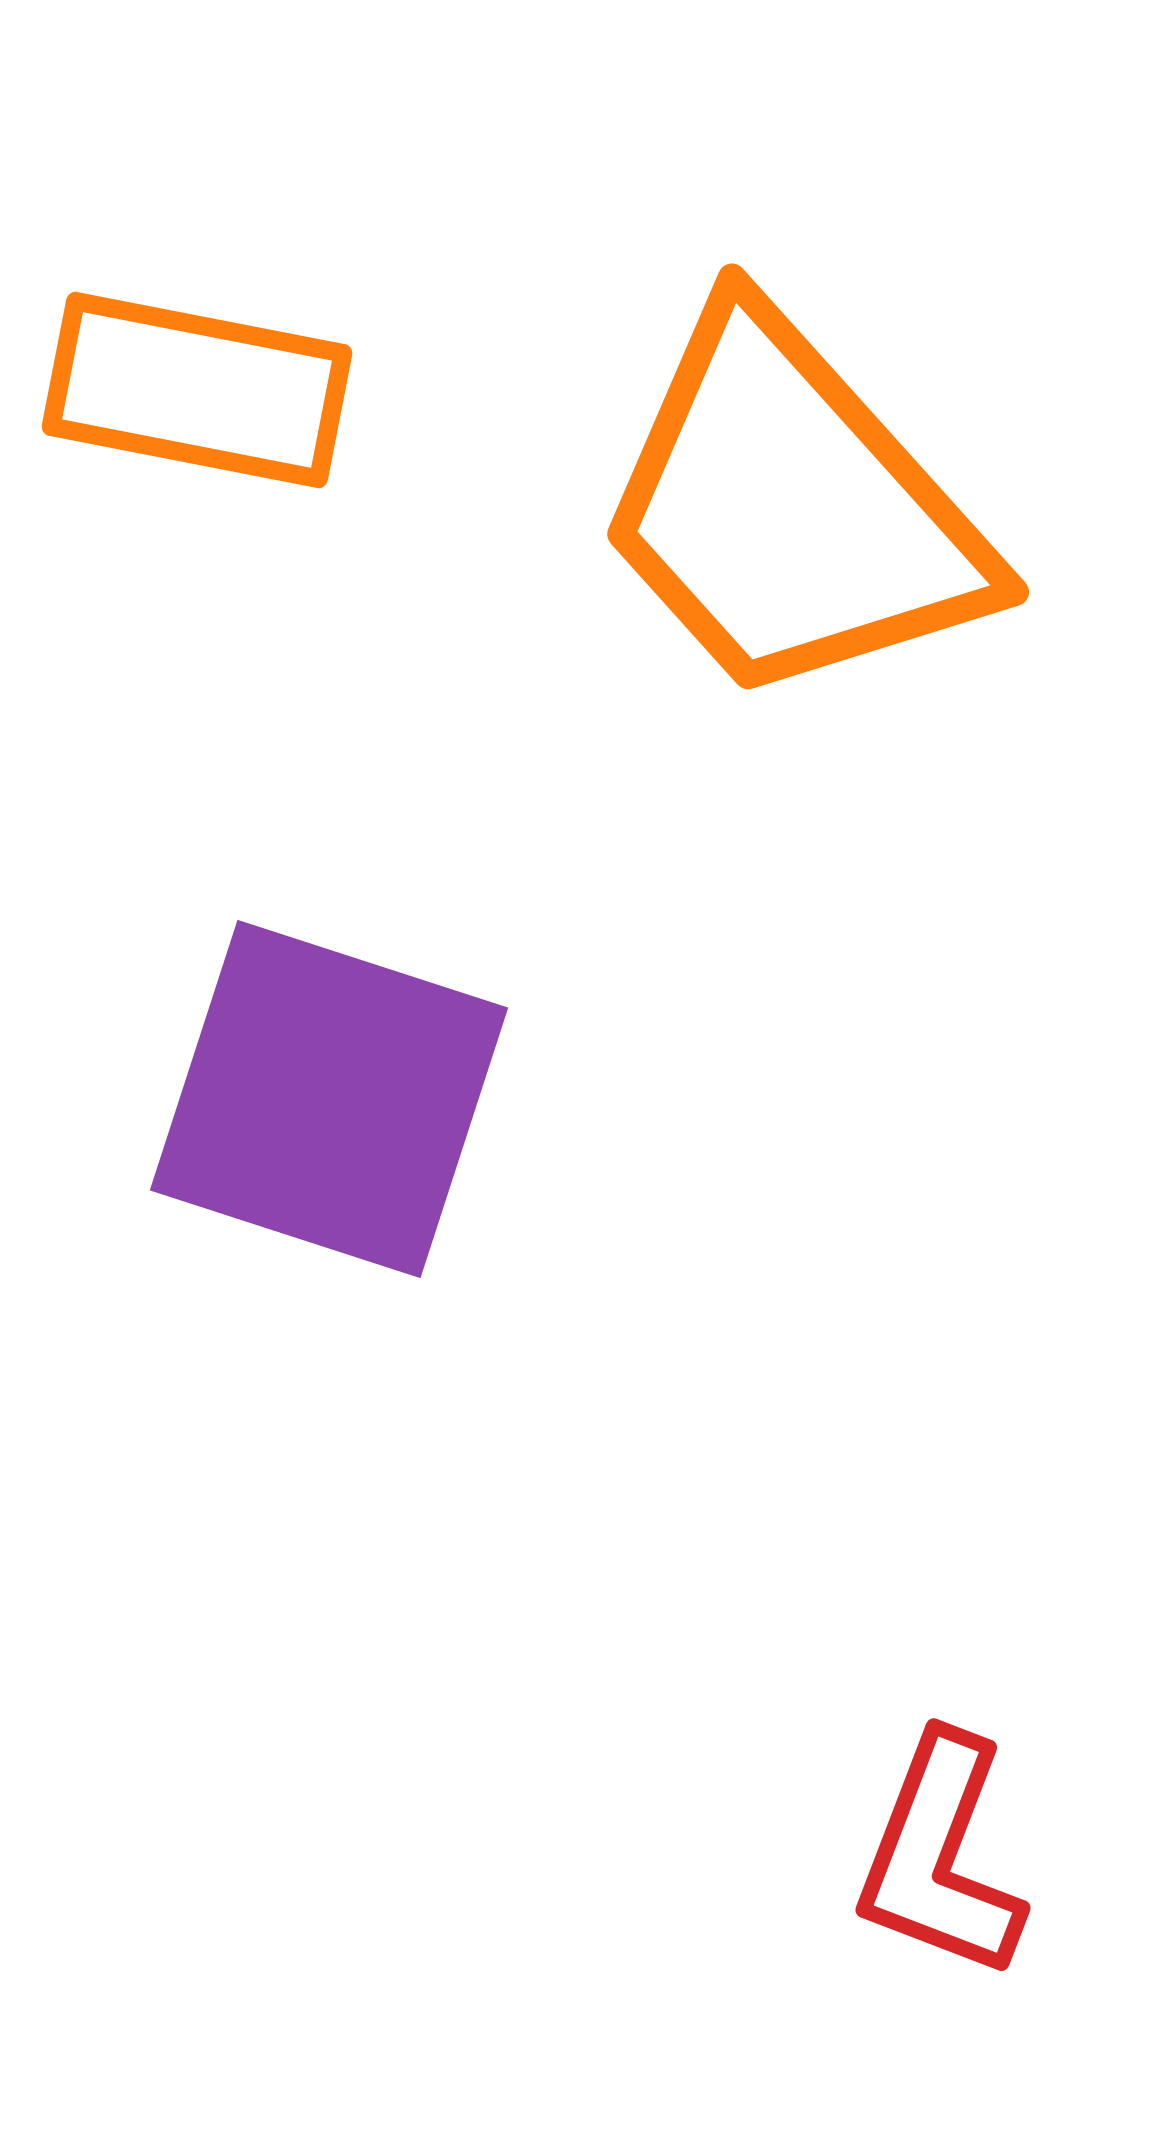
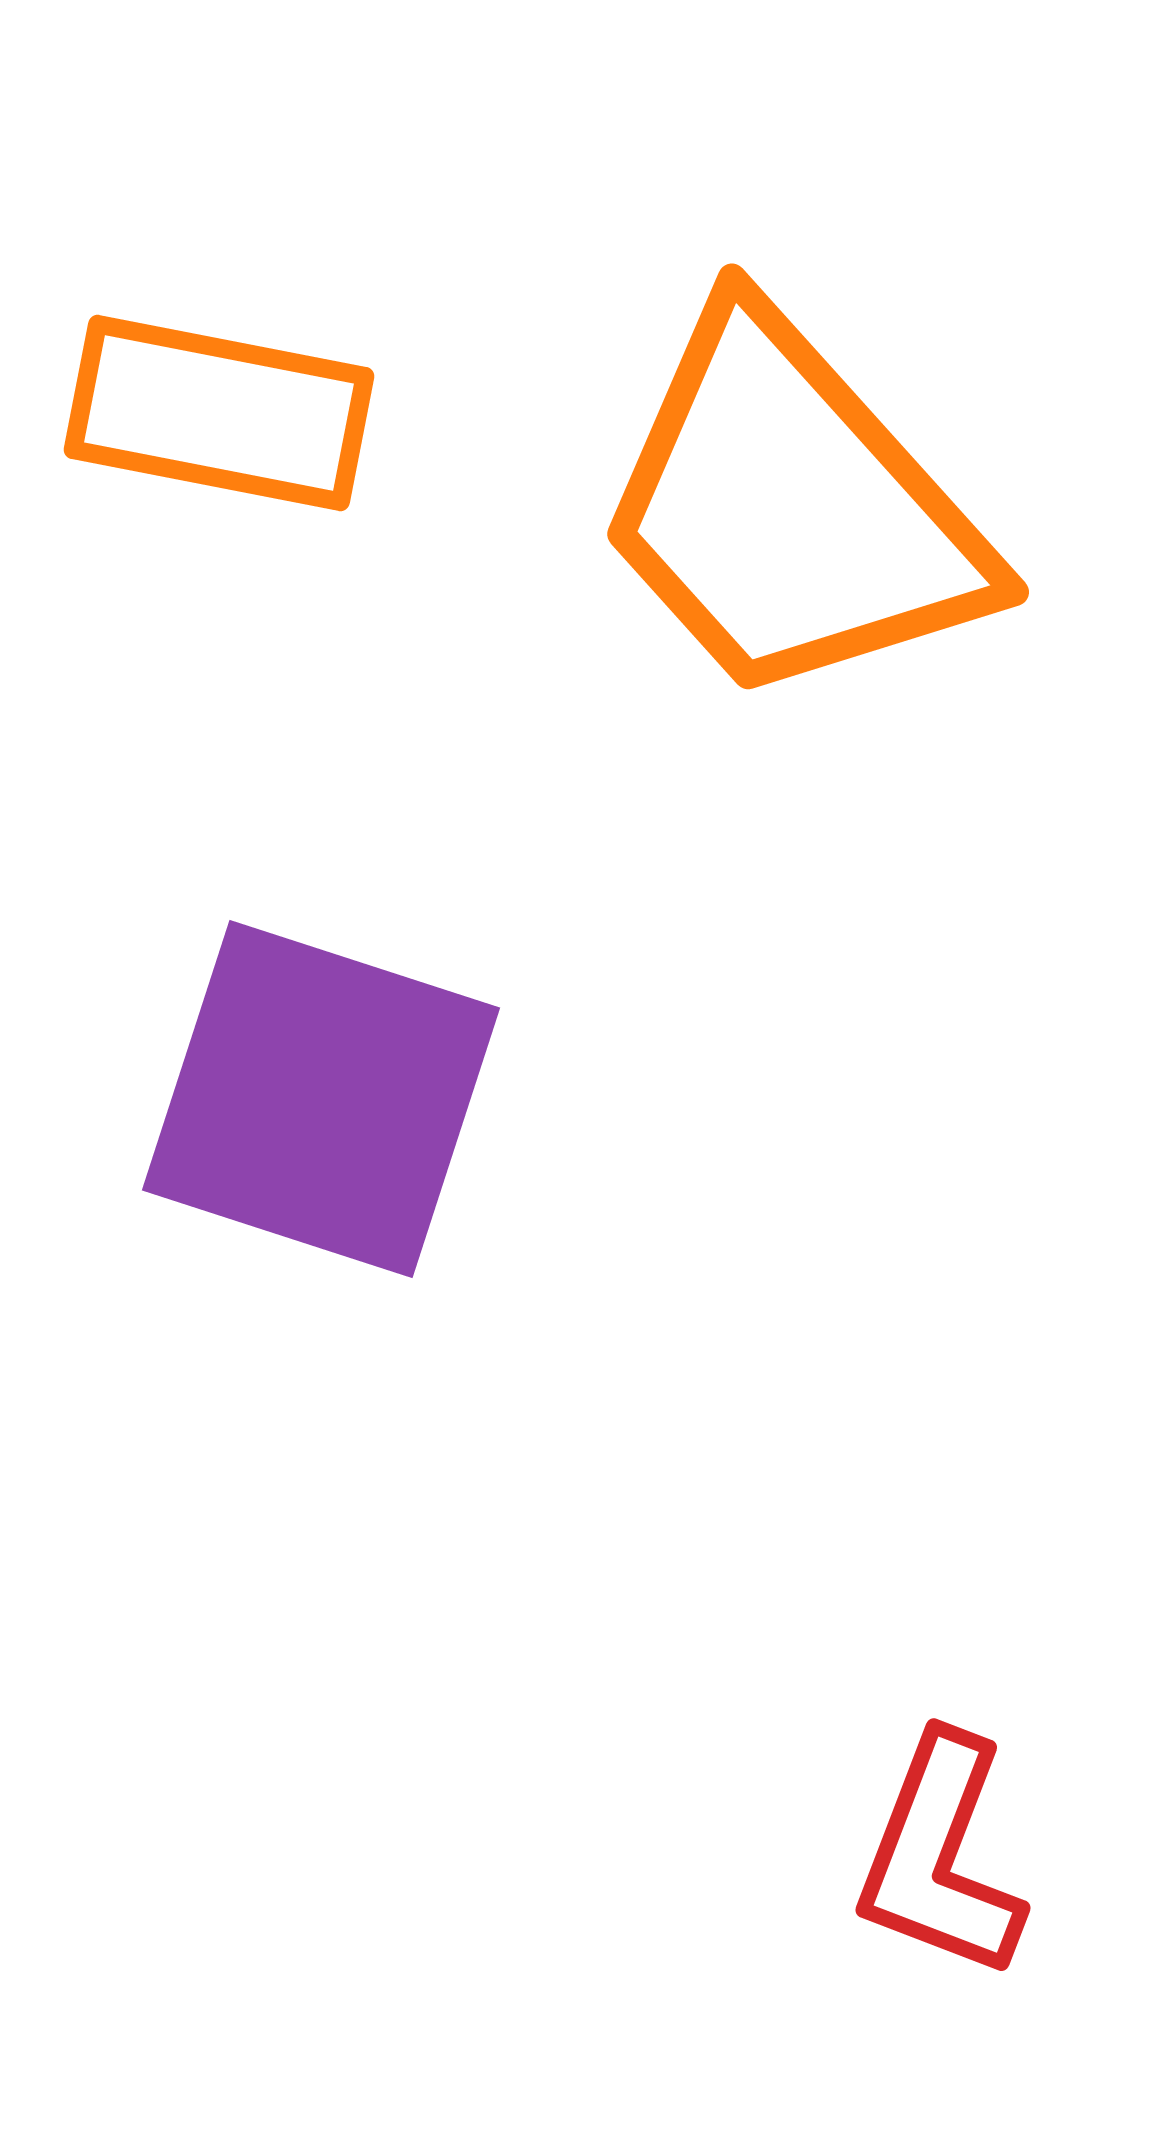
orange rectangle: moved 22 px right, 23 px down
purple square: moved 8 px left
